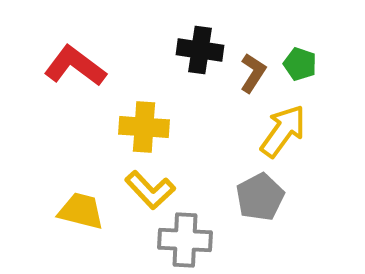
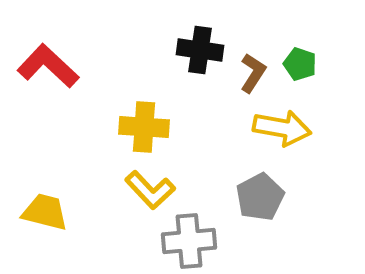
red L-shape: moved 27 px left; rotated 6 degrees clockwise
yellow arrow: moved 1 px left, 3 px up; rotated 64 degrees clockwise
yellow trapezoid: moved 36 px left, 1 px down
gray cross: moved 4 px right, 1 px down; rotated 8 degrees counterclockwise
